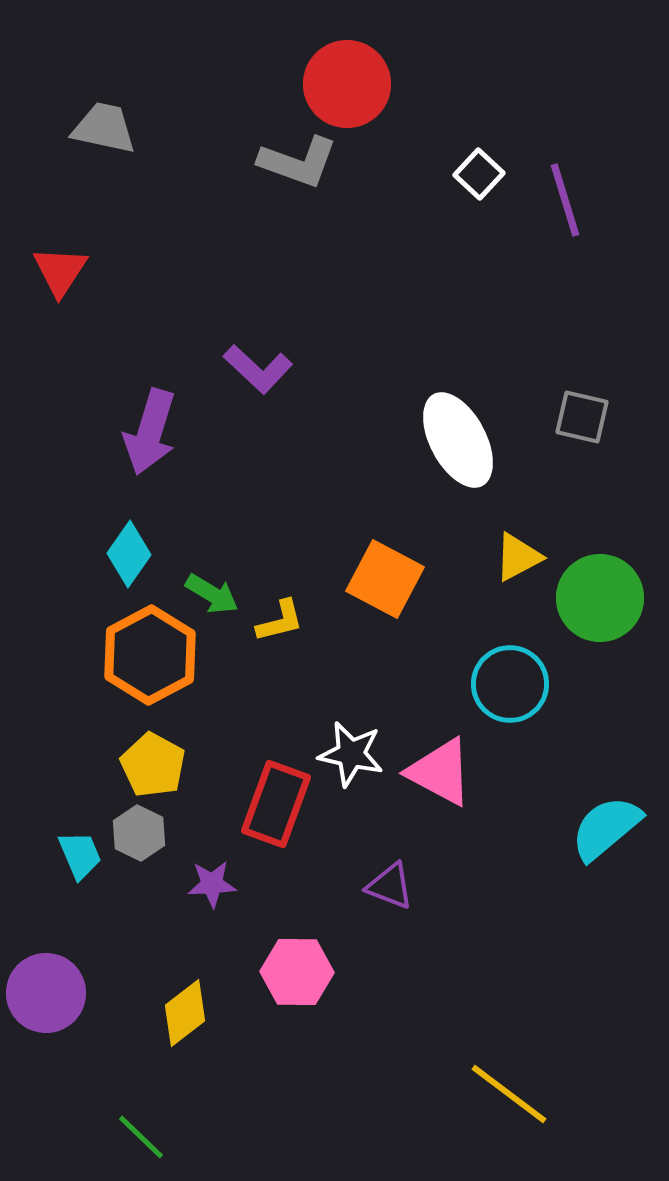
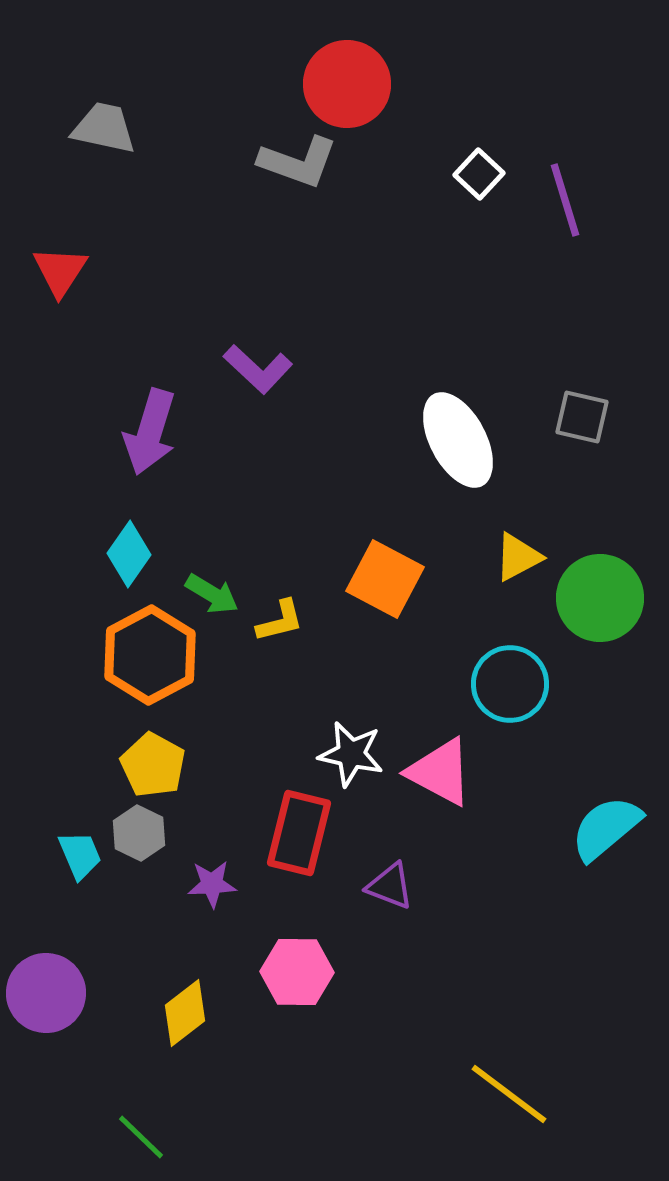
red rectangle: moved 23 px right, 29 px down; rotated 6 degrees counterclockwise
